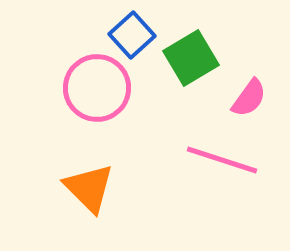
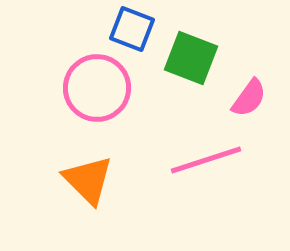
blue square: moved 6 px up; rotated 27 degrees counterclockwise
green square: rotated 38 degrees counterclockwise
pink line: moved 16 px left; rotated 36 degrees counterclockwise
orange triangle: moved 1 px left, 8 px up
